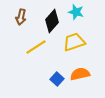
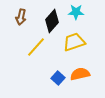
cyan star: rotated 14 degrees counterclockwise
yellow line: rotated 15 degrees counterclockwise
blue square: moved 1 px right, 1 px up
